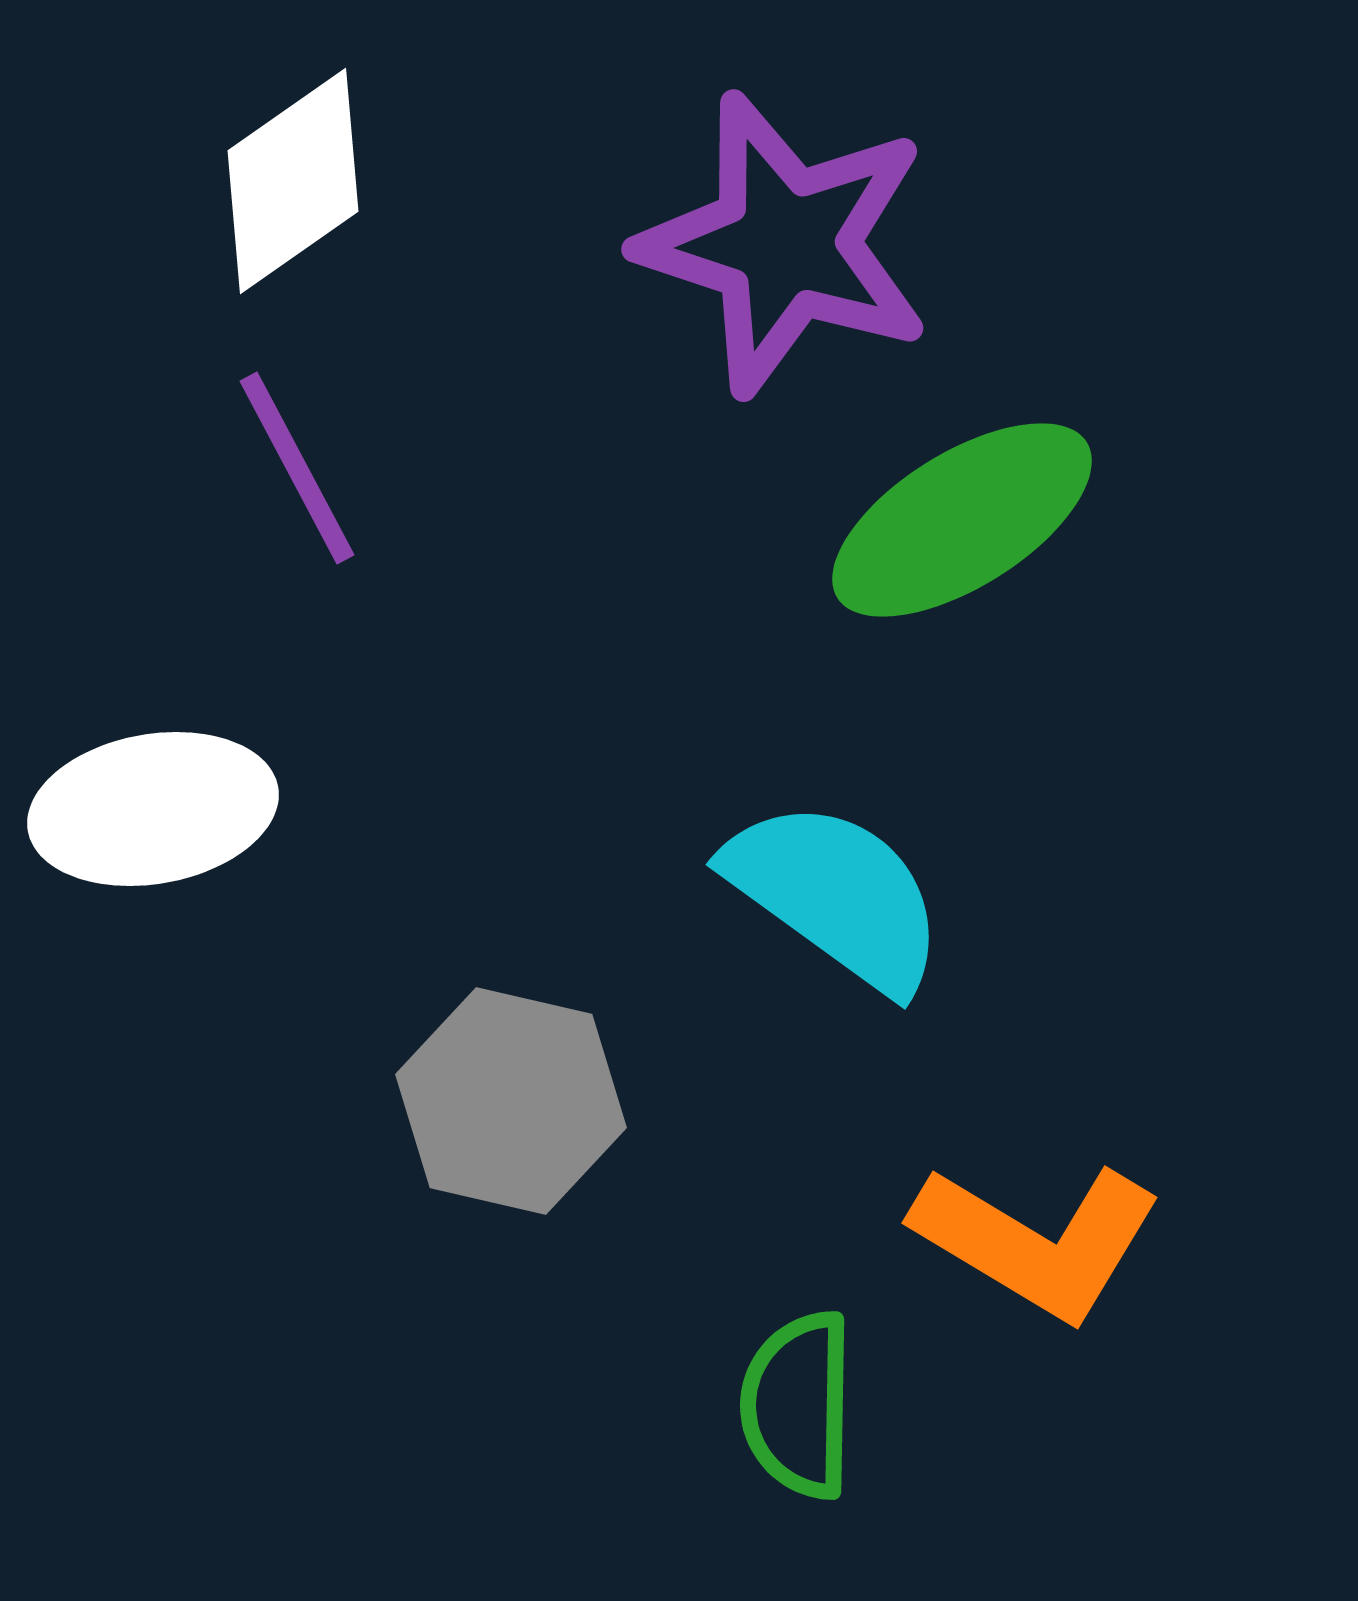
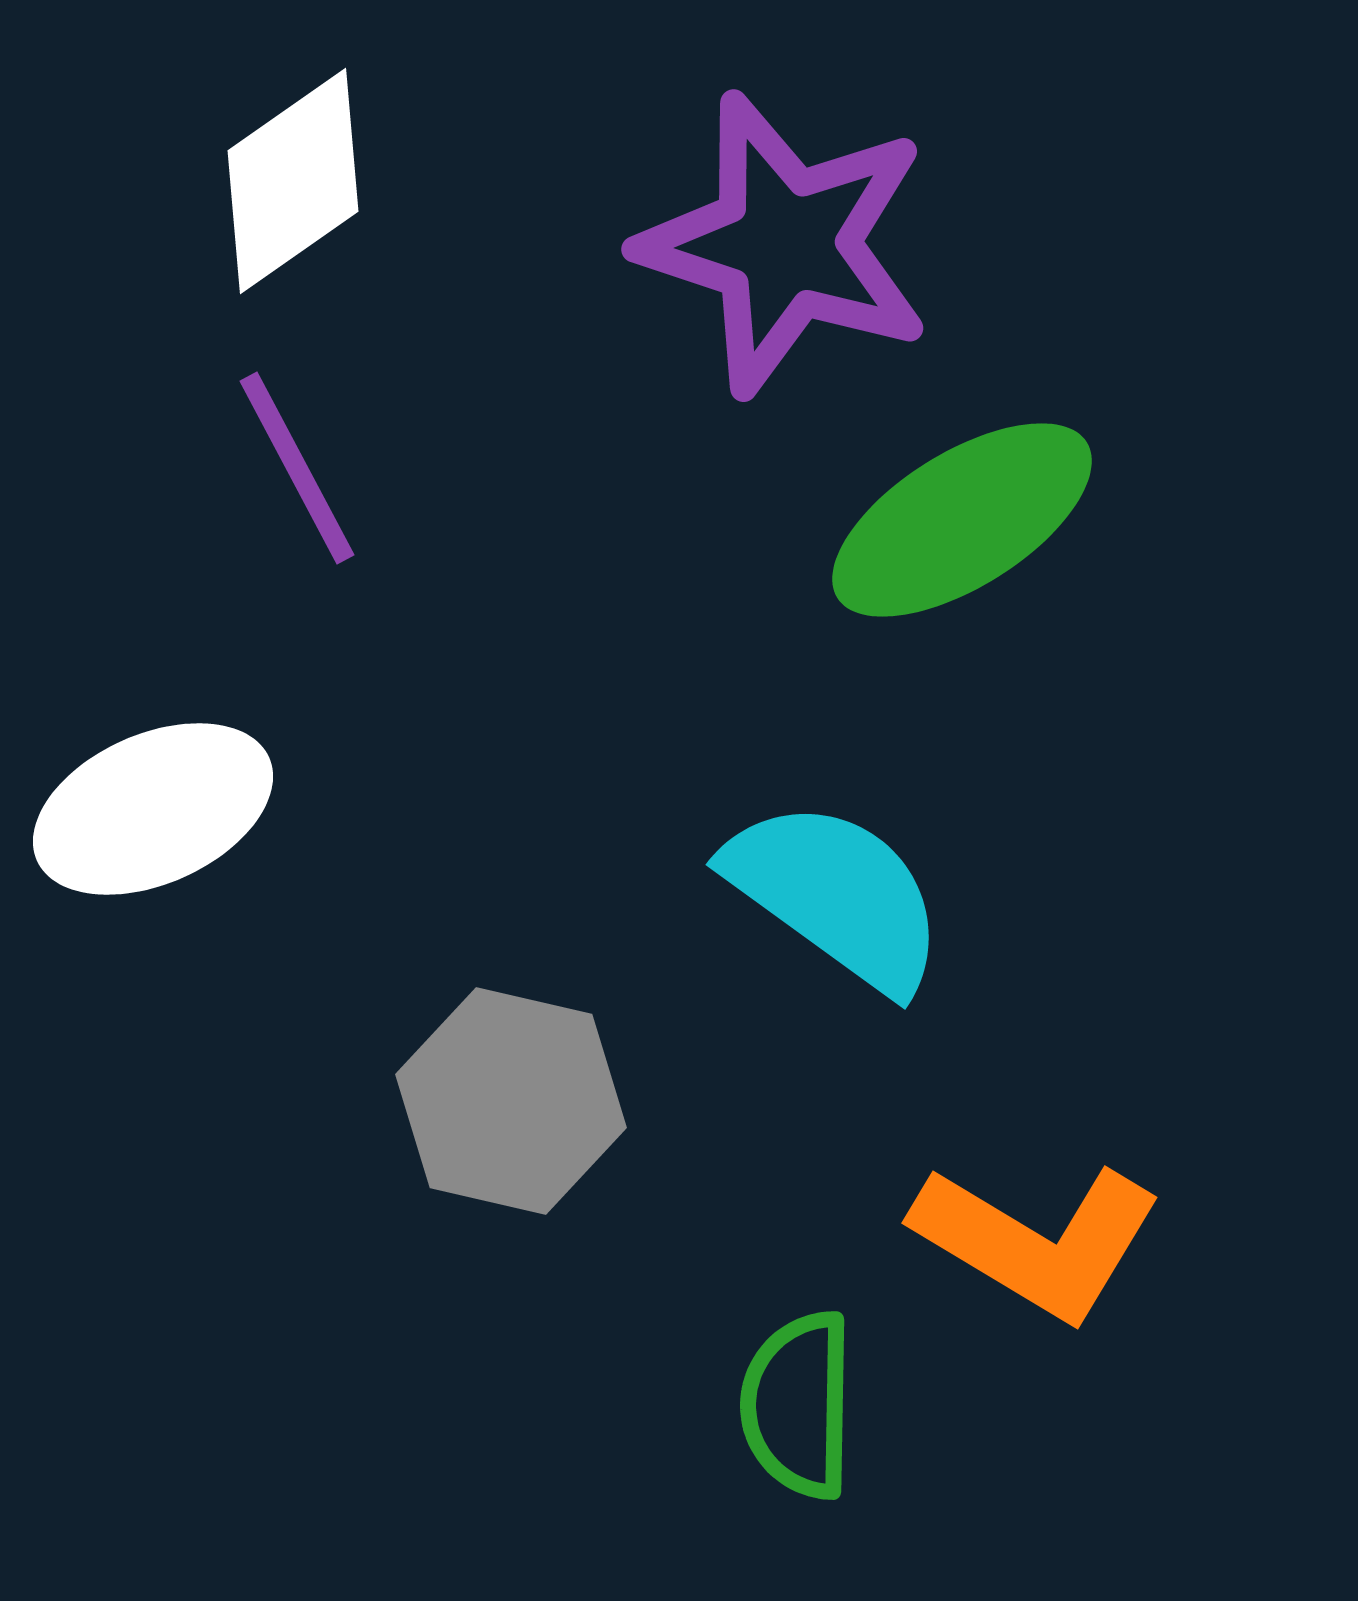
white ellipse: rotated 14 degrees counterclockwise
